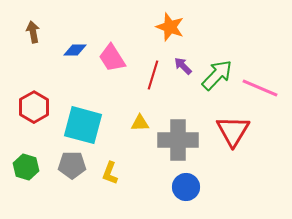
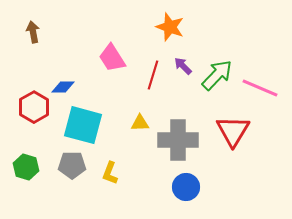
blue diamond: moved 12 px left, 37 px down
